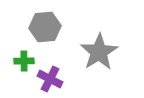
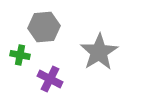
gray hexagon: moved 1 px left
green cross: moved 4 px left, 6 px up; rotated 12 degrees clockwise
